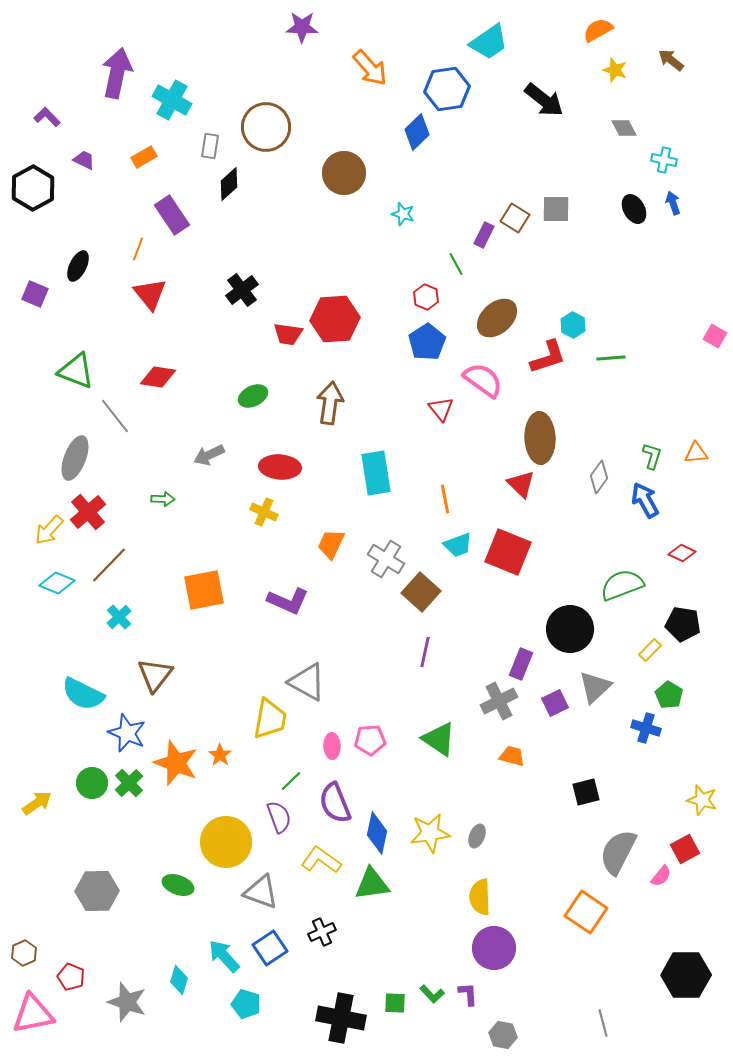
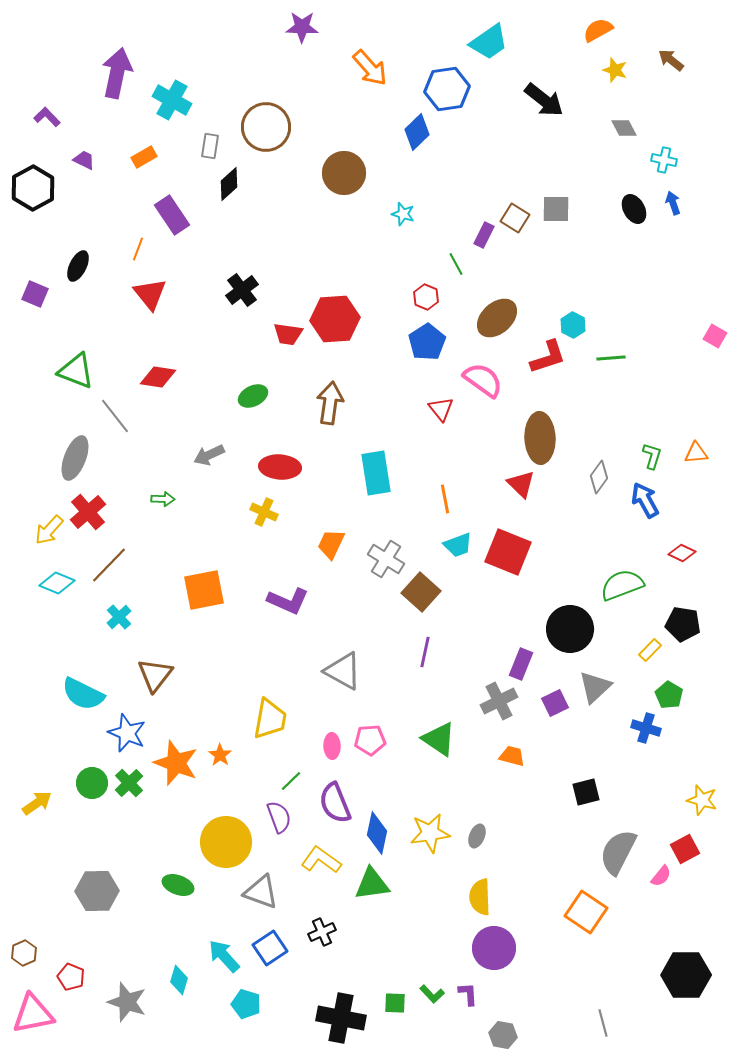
gray triangle at (307, 682): moved 36 px right, 11 px up
